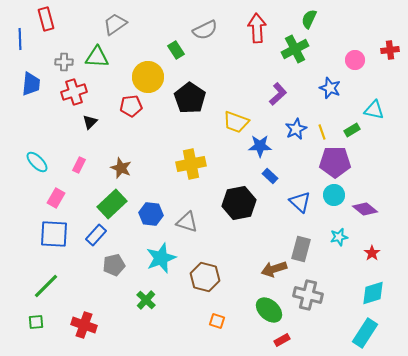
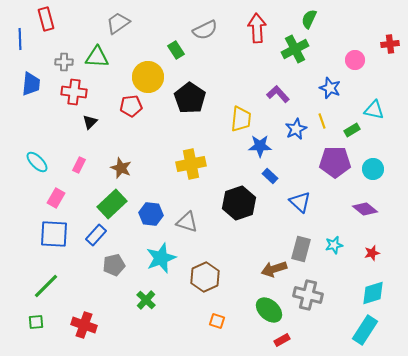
gray trapezoid at (115, 24): moved 3 px right, 1 px up
red cross at (390, 50): moved 6 px up
red cross at (74, 92): rotated 25 degrees clockwise
purple L-shape at (278, 94): rotated 90 degrees counterclockwise
yellow trapezoid at (236, 122): moved 5 px right, 3 px up; rotated 104 degrees counterclockwise
yellow line at (322, 132): moved 11 px up
cyan circle at (334, 195): moved 39 px right, 26 px up
black hexagon at (239, 203): rotated 8 degrees counterclockwise
cyan star at (339, 237): moved 5 px left, 8 px down
red star at (372, 253): rotated 21 degrees clockwise
brown hexagon at (205, 277): rotated 20 degrees clockwise
cyan rectangle at (365, 333): moved 3 px up
